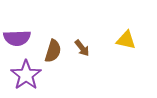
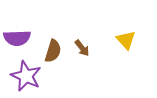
yellow triangle: rotated 35 degrees clockwise
purple star: moved 1 px down; rotated 12 degrees counterclockwise
